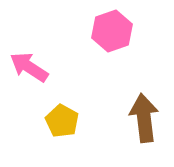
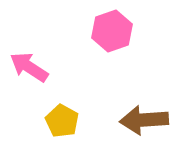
brown arrow: moved 2 px down; rotated 87 degrees counterclockwise
